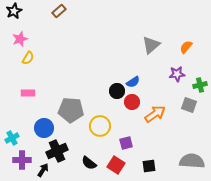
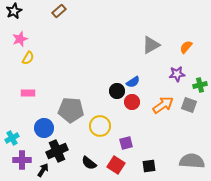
gray triangle: rotated 12 degrees clockwise
orange arrow: moved 8 px right, 9 px up
